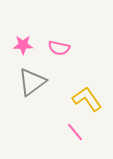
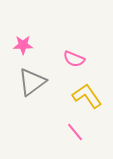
pink semicircle: moved 15 px right, 11 px down; rotated 10 degrees clockwise
yellow L-shape: moved 3 px up
